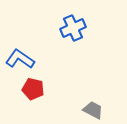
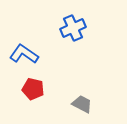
blue L-shape: moved 4 px right, 5 px up
gray trapezoid: moved 11 px left, 6 px up
